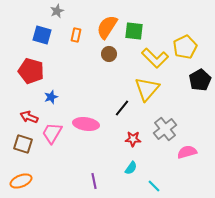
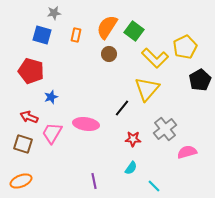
gray star: moved 3 px left, 2 px down; rotated 16 degrees clockwise
green square: rotated 30 degrees clockwise
